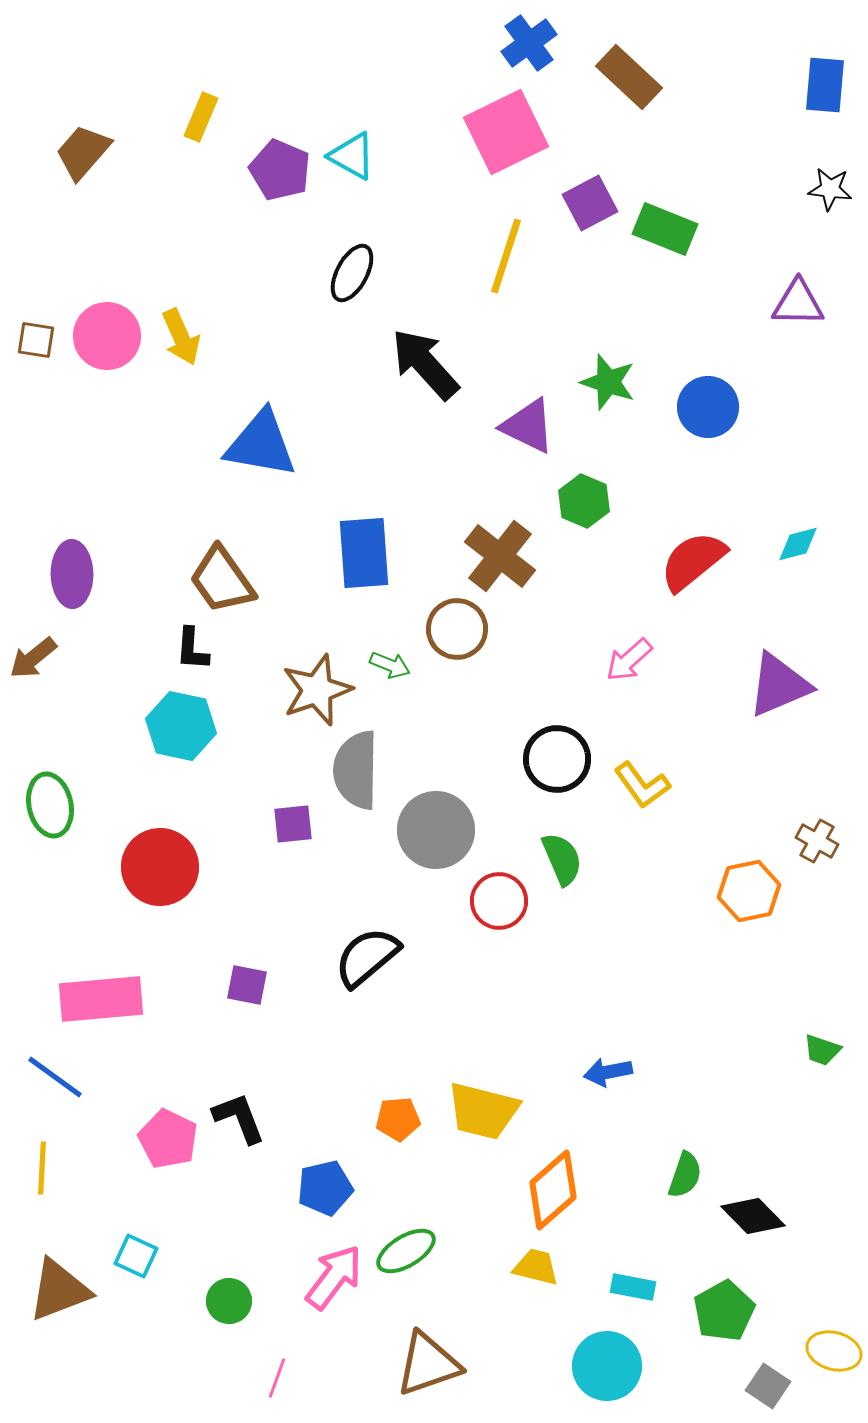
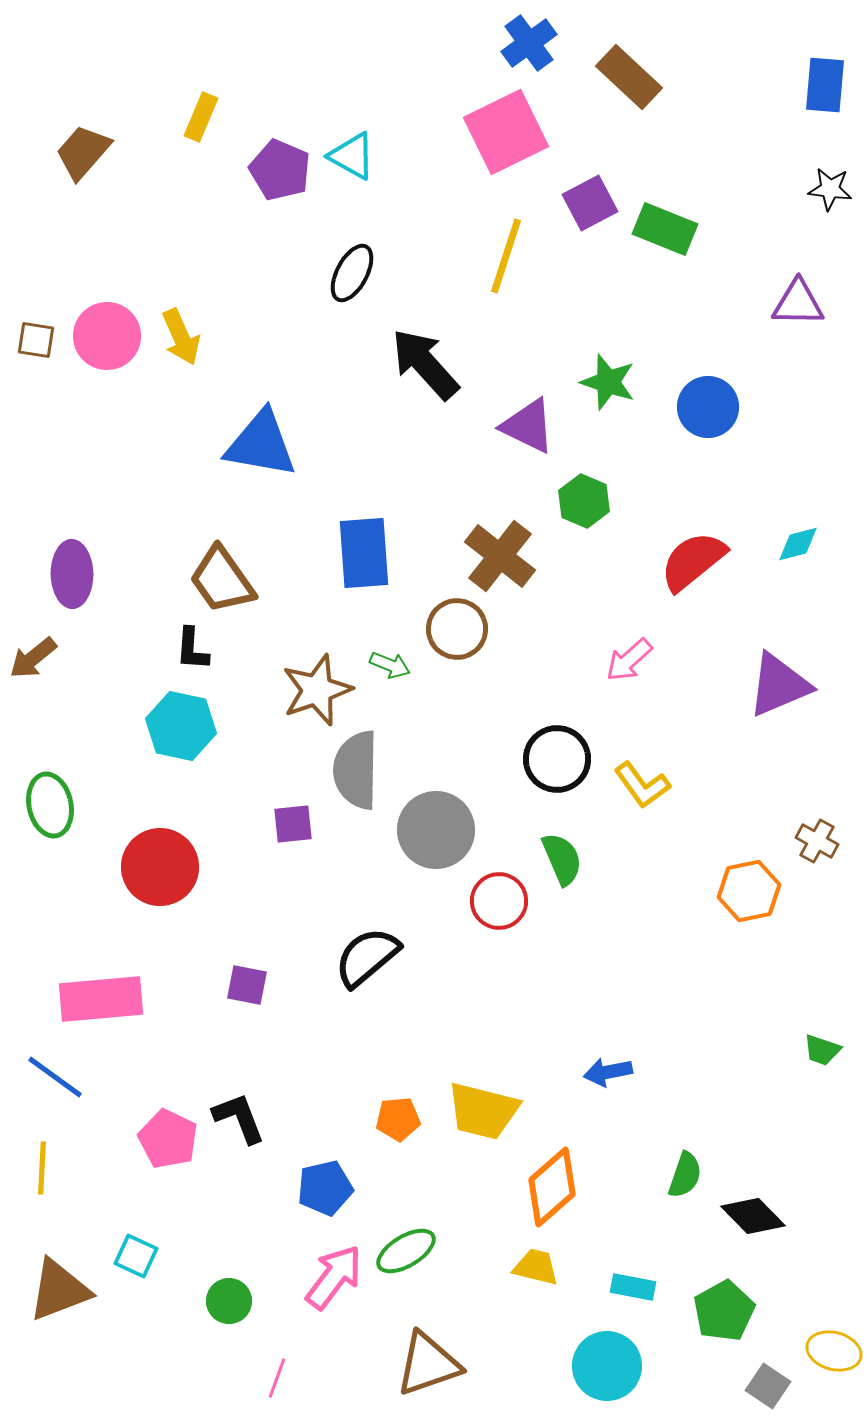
orange diamond at (553, 1190): moved 1 px left, 3 px up
